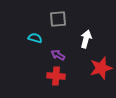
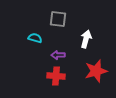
gray square: rotated 12 degrees clockwise
purple arrow: rotated 32 degrees counterclockwise
red star: moved 5 px left, 3 px down
